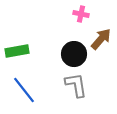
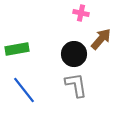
pink cross: moved 1 px up
green rectangle: moved 2 px up
